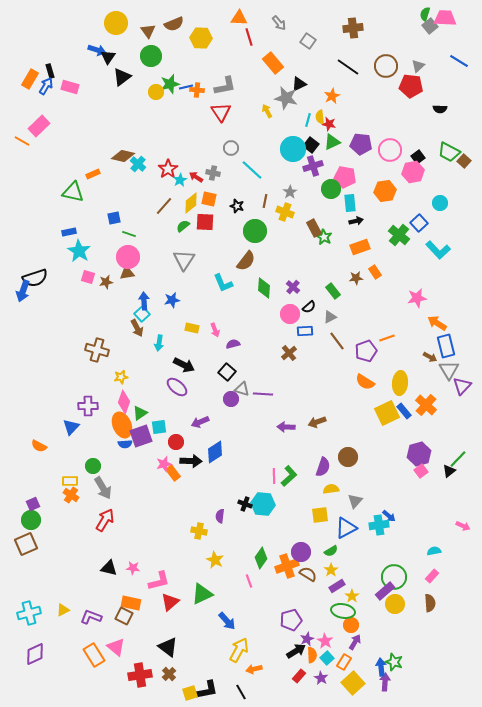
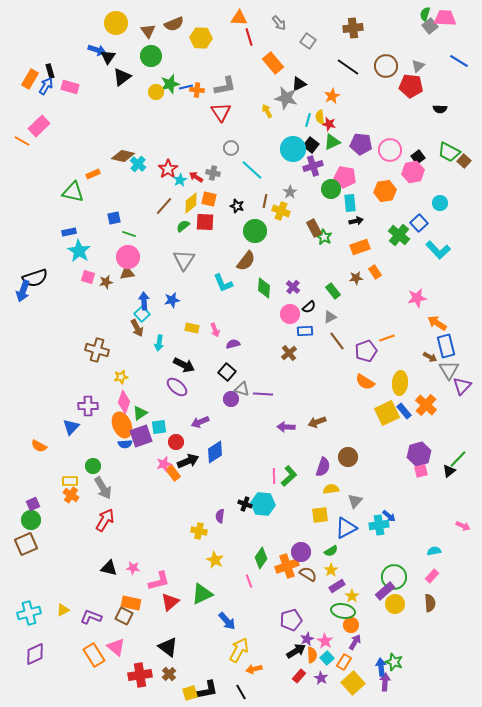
yellow cross at (285, 212): moved 4 px left, 1 px up
black arrow at (191, 461): moved 3 px left; rotated 25 degrees counterclockwise
pink square at (421, 471): rotated 24 degrees clockwise
